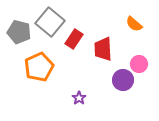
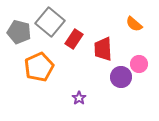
purple circle: moved 2 px left, 3 px up
